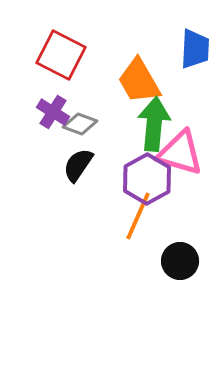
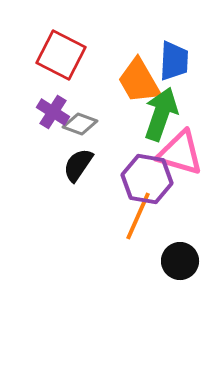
blue trapezoid: moved 21 px left, 12 px down
green arrow: moved 7 px right, 10 px up; rotated 14 degrees clockwise
purple hexagon: rotated 21 degrees counterclockwise
